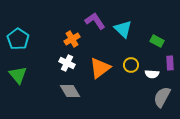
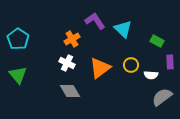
purple rectangle: moved 1 px up
white semicircle: moved 1 px left, 1 px down
gray semicircle: rotated 25 degrees clockwise
